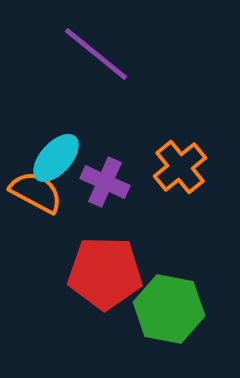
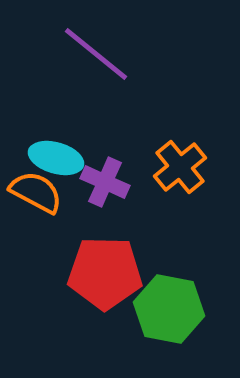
cyan ellipse: rotated 64 degrees clockwise
